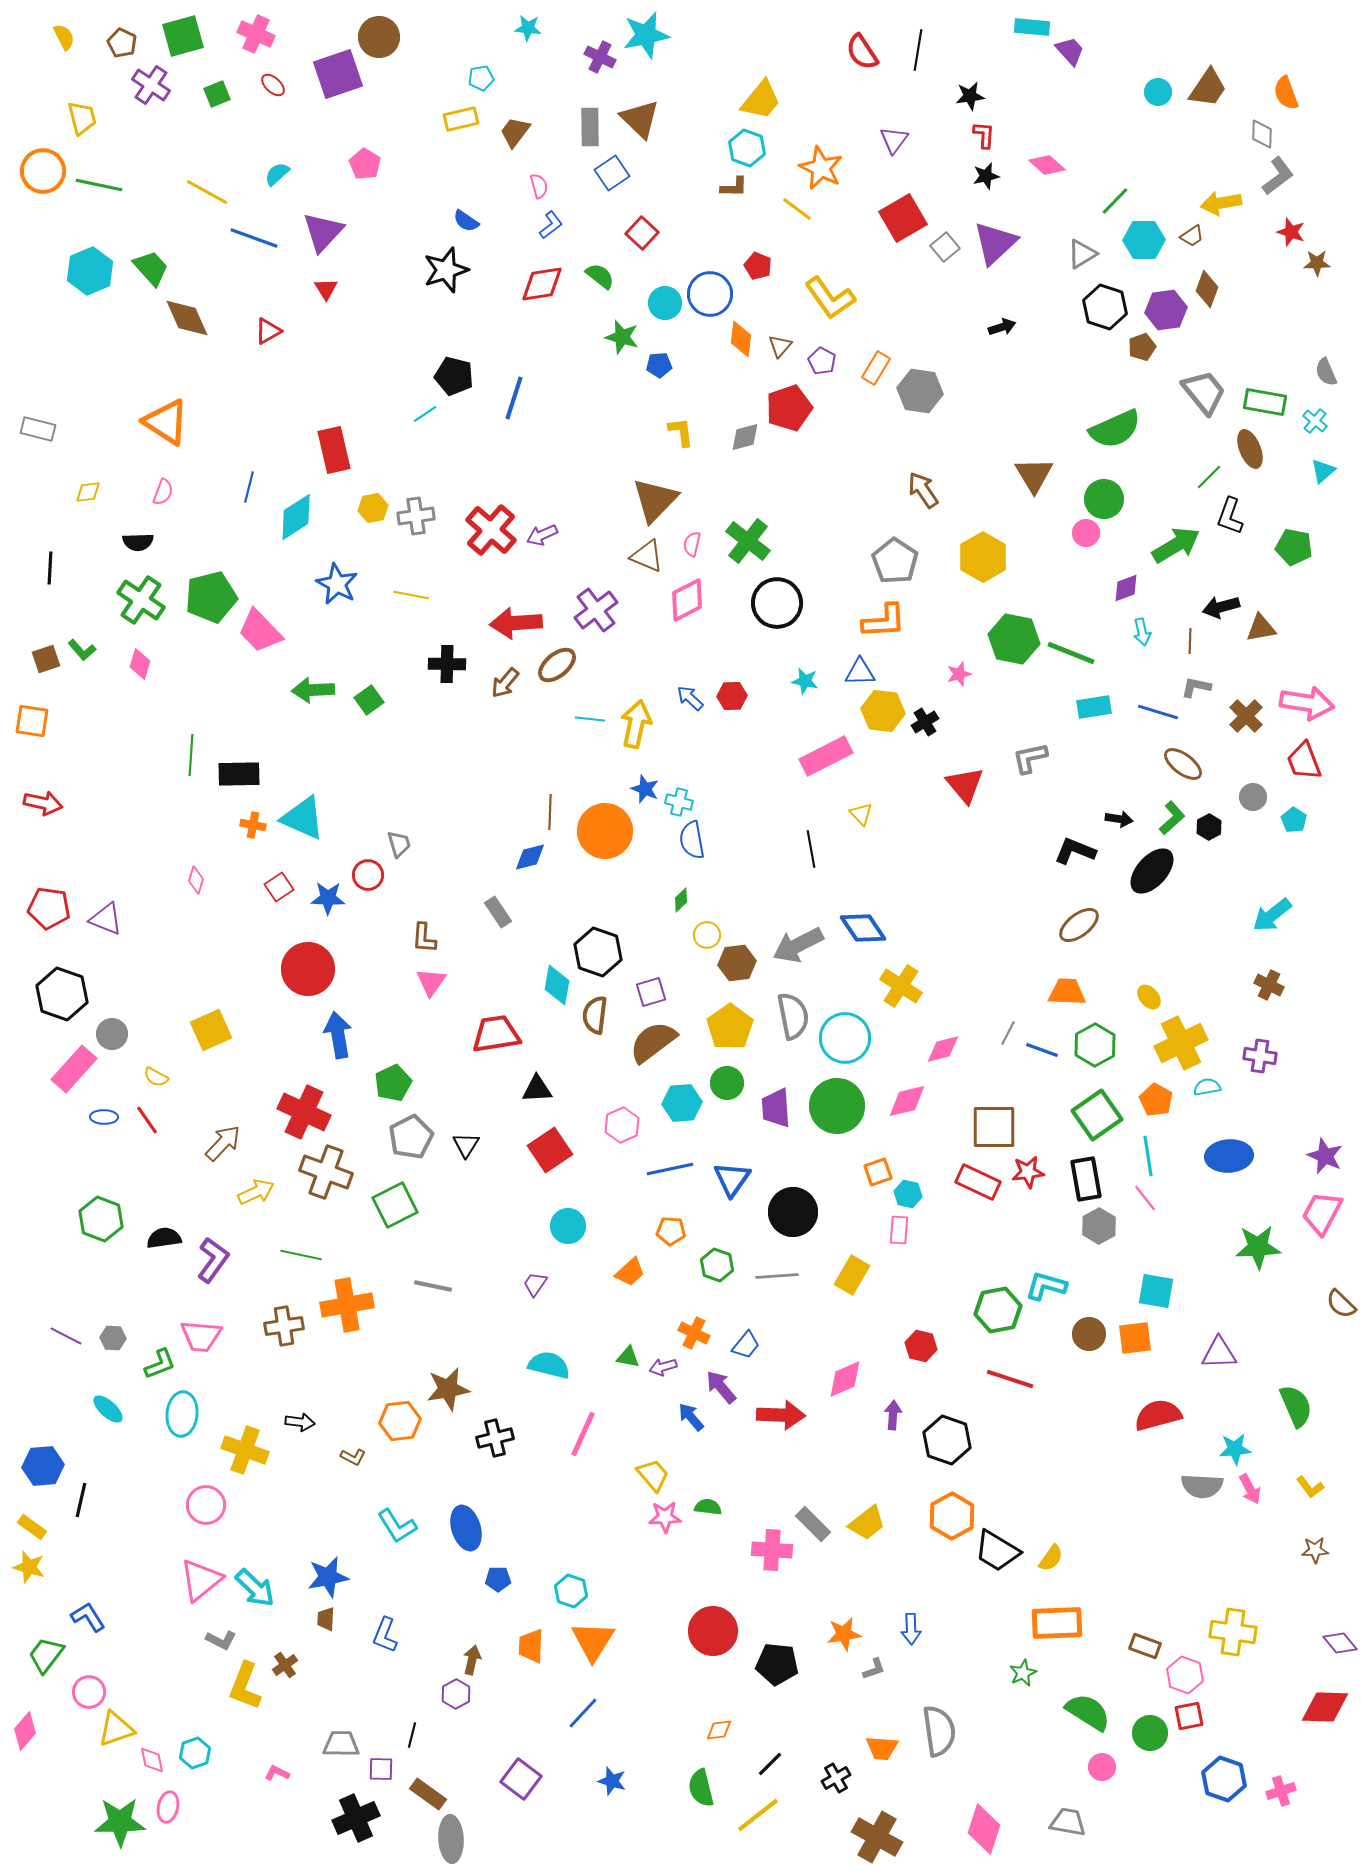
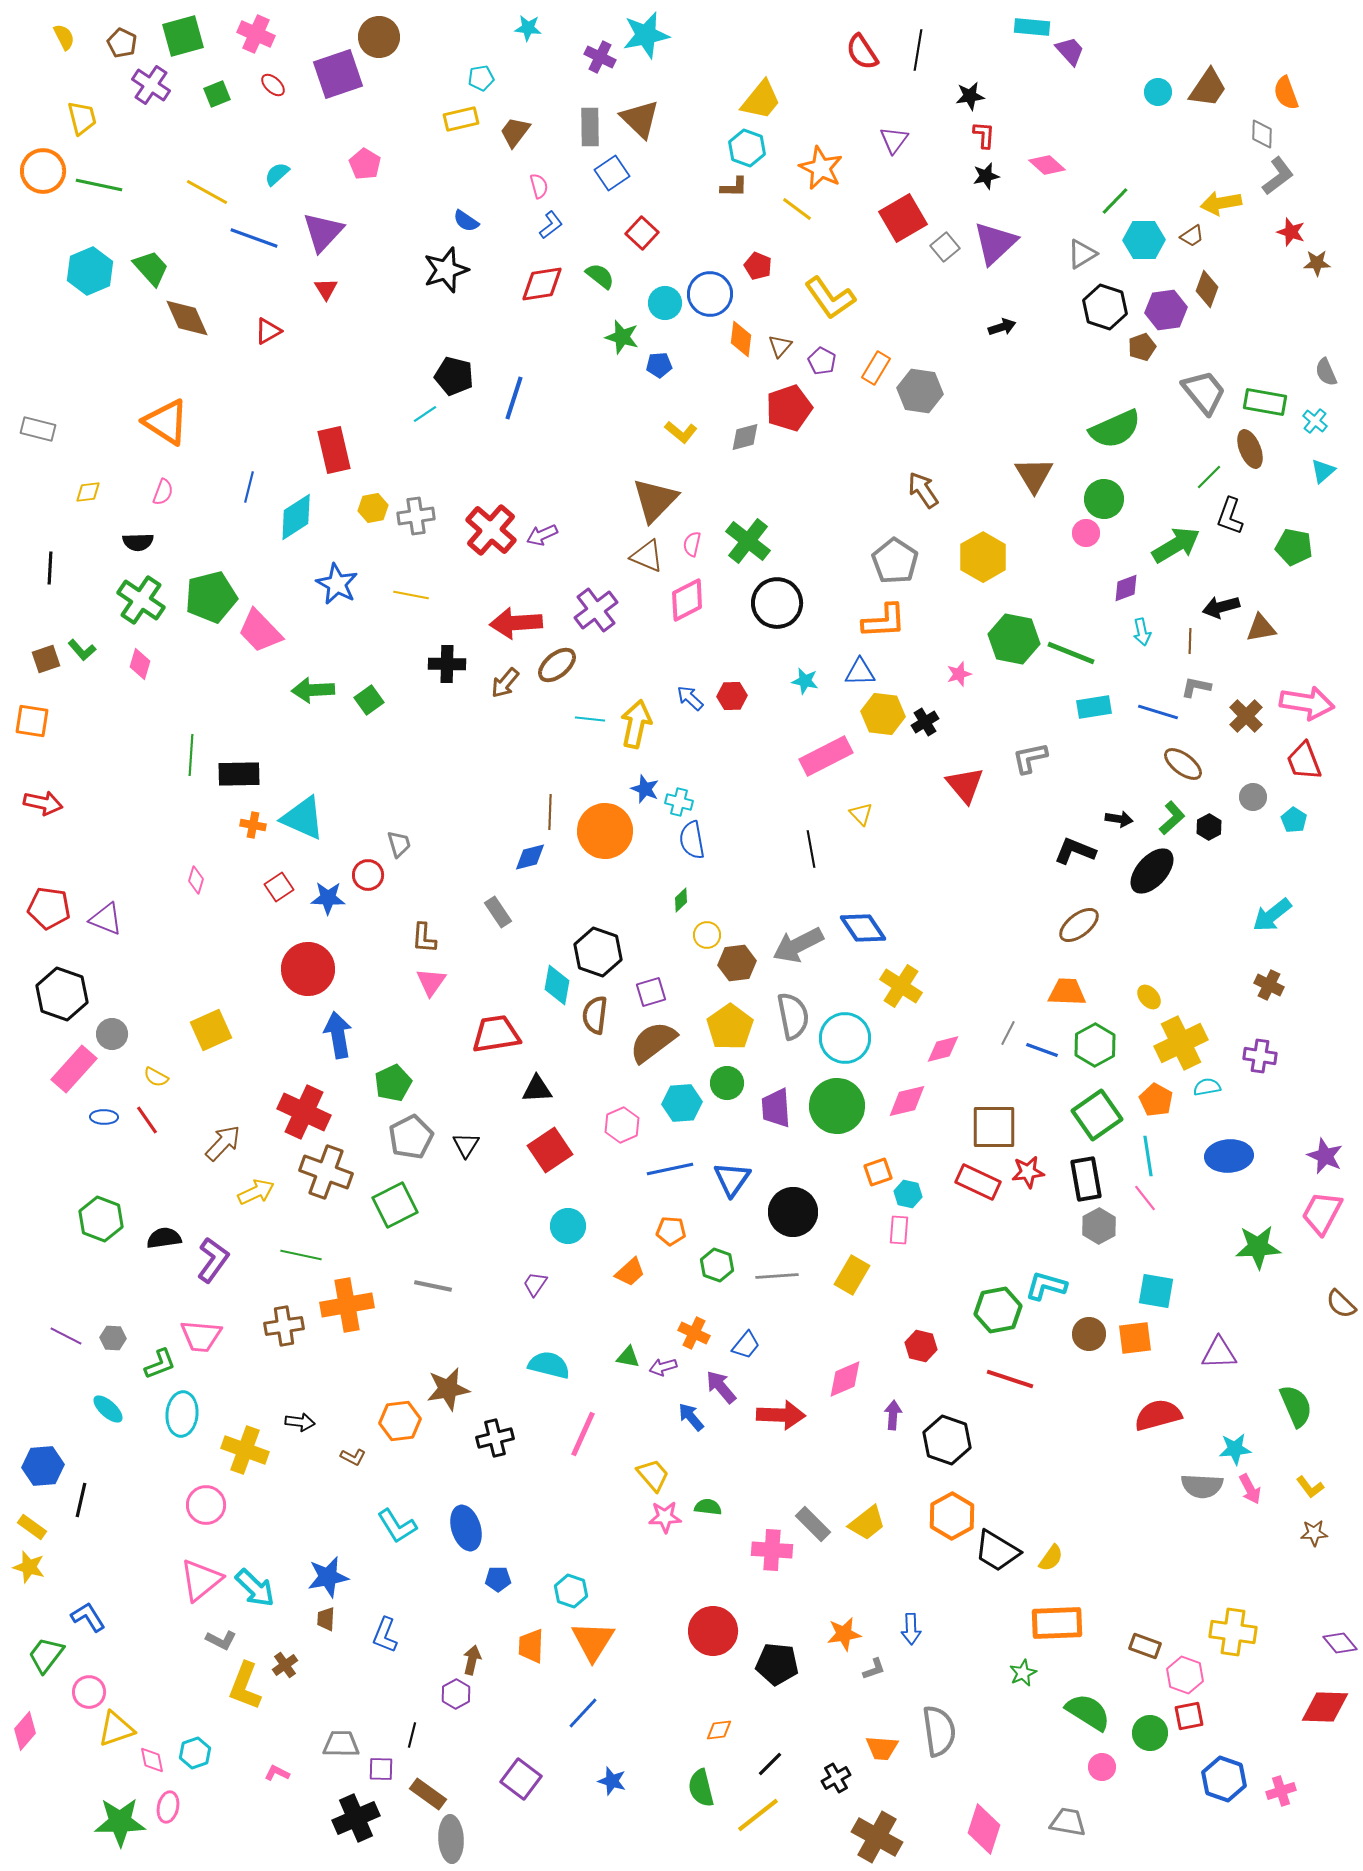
yellow L-shape at (681, 432): rotated 136 degrees clockwise
yellow hexagon at (883, 711): moved 3 px down
brown star at (1315, 1550): moved 1 px left, 17 px up
